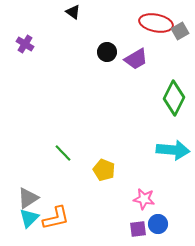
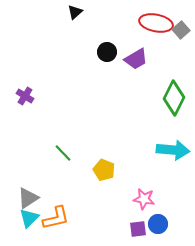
black triangle: moved 2 px right; rotated 42 degrees clockwise
gray square: moved 1 px right, 1 px up; rotated 12 degrees counterclockwise
purple cross: moved 52 px down
